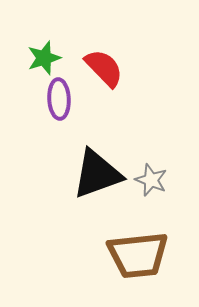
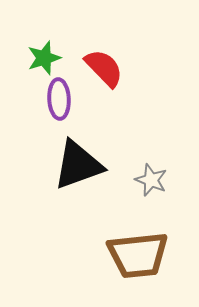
black triangle: moved 19 px left, 9 px up
